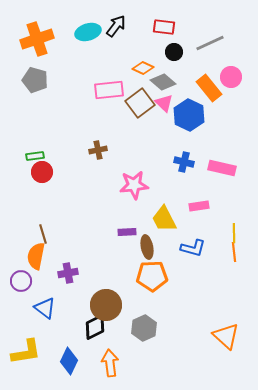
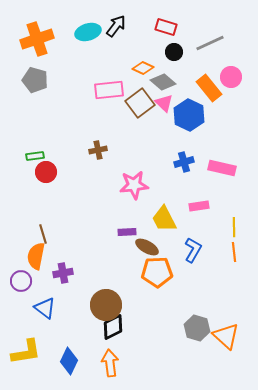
red rectangle at (164, 27): moved 2 px right; rotated 10 degrees clockwise
blue cross at (184, 162): rotated 30 degrees counterclockwise
red circle at (42, 172): moved 4 px right
yellow line at (234, 233): moved 6 px up
brown ellipse at (147, 247): rotated 50 degrees counterclockwise
blue L-shape at (193, 248): moved 2 px down; rotated 75 degrees counterclockwise
purple cross at (68, 273): moved 5 px left
orange pentagon at (152, 276): moved 5 px right, 4 px up
black diamond at (95, 327): moved 18 px right
gray hexagon at (144, 328): moved 53 px right; rotated 20 degrees counterclockwise
